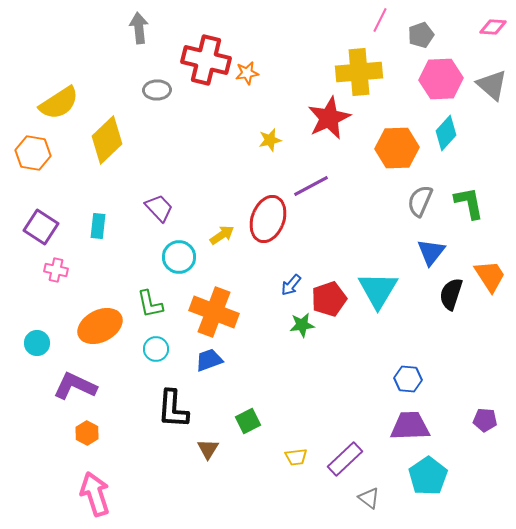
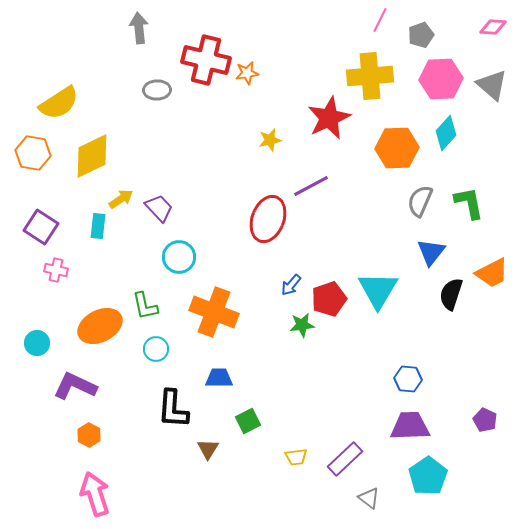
yellow cross at (359, 72): moved 11 px right, 4 px down
yellow diamond at (107, 140): moved 15 px left, 16 px down; rotated 18 degrees clockwise
yellow arrow at (222, 235): moved 101 px left, 36 px up
orange trapezoid at (490, 276): moved 2 px right, 3 px up; rotated 96 degrees clockwise
green L-shape at (150, 304): moved 5 px left, 2 px down
blue trapezoid at (209, 360): moved 10 px right, 18 px down; rotated 20 degrees clockwise
purple pentagon at (485, 420): rotated 20 degrees clockwise
orange hexagon at (87, 433): moved 2 px right, 2 px down
